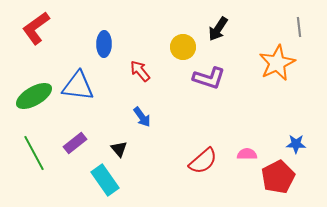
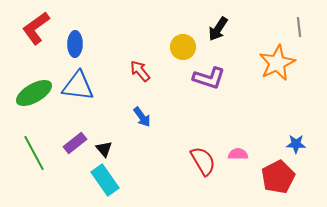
blue ellipse: moved 29 px left
green ellipse: moved 3 px up
black triangle: moved 15 px left
pink semicircle: moved 9 px left
red semicircle: rotated 80 degrees counterclockwise
